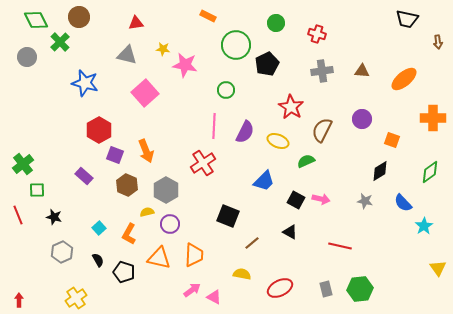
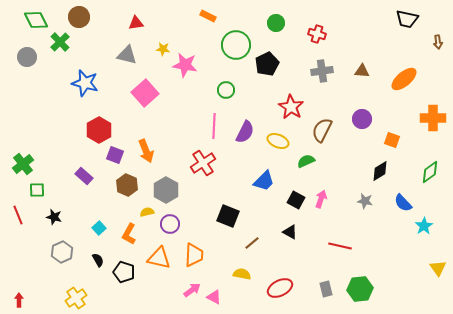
pink arrow at (321, 199): rotated 84 degrees counterclockwise
